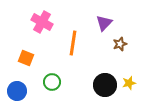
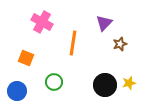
green circle: moved 2 px right
